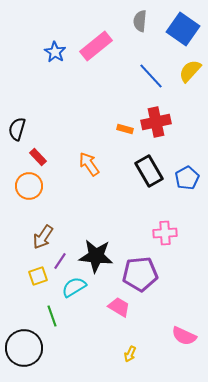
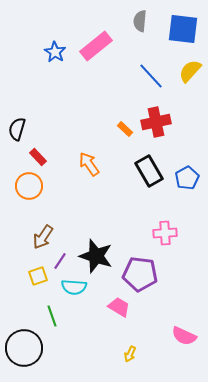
blue square: rotated 28 degrees counterclockwise
orange rectangle: rotated 28 degrees clockwise
black star: rotated 12 degrees clockwise
purple pentagon: rotated 12 degrees clockwise
cyan semicircle: rotated 145 degrees counterclockwise
